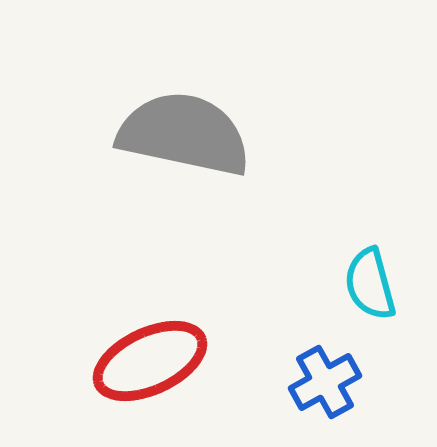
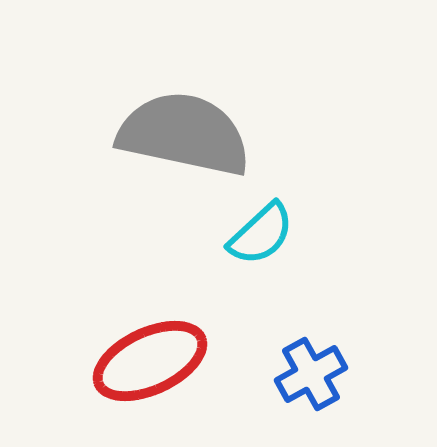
cyan semicircle: moved 109 px left, 50 px up; rotated 118 degrees counterclockwise
blue cross: moved 14 px left, 8 px up
